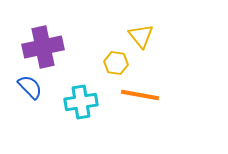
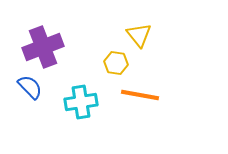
yellow triangle: moved 2 px left, 1 px up
purple cross: rotated 9 degrees counterclockwise
